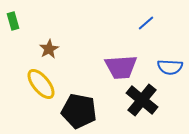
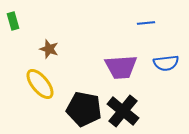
blue line: rotated 36 degrees clockwise
brown star: rotated 24 degrees counterclockwise
blue semicircle: moved 4 px left, 4 px up; rotated 10 degrees counterclockwise
yellow ellipse: moved 1 px left
black cross: moved 19 px left, 11 px down
black pentagon: moved 5 px right, 2 px up
